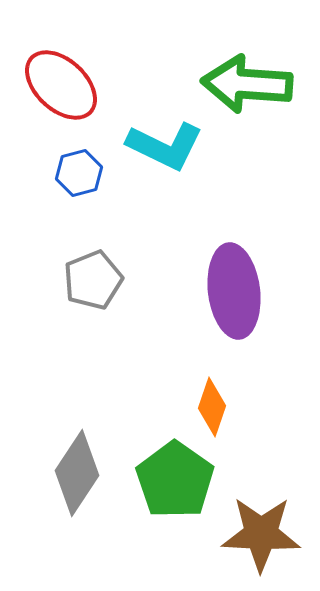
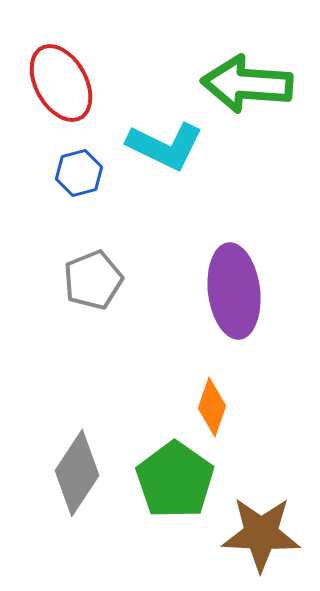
red ellipse: moved 2 px up; rotated 18 degrees clockwise
